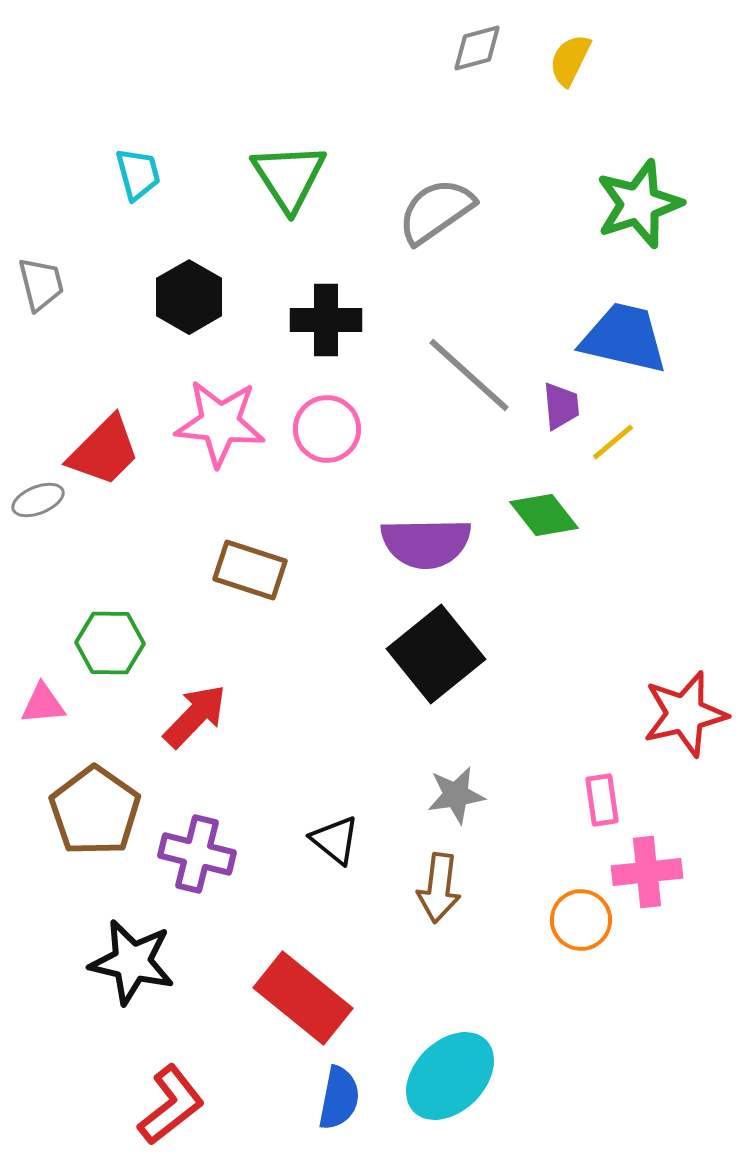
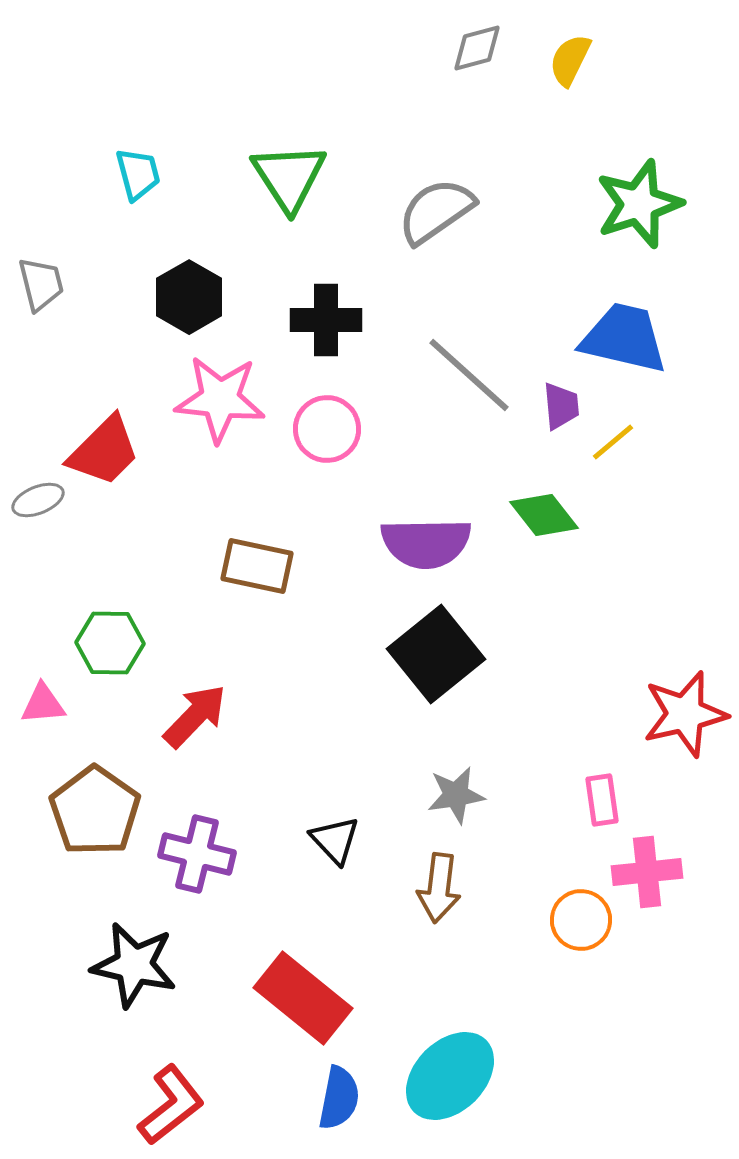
pink star: moved 24 px up
brown rectangle: moved 7 px right, 4 px up; rotated 6 degrees counterclockwise
black triangle: rotated 8 degrees clockwise
black star: moved 2 px right, 3 px down
